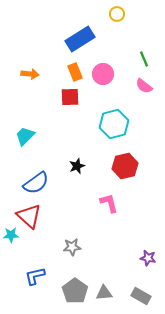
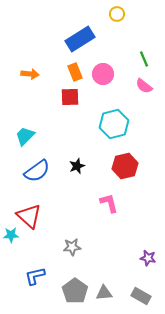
blue semicircle: moved 1 px right, 12 px up
